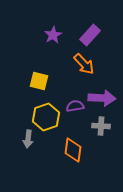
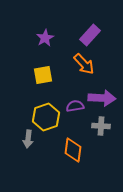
purple star: moved 8 px left, 3 px down
yellow square: moved 4 px right, 6 px up; rotated 24 degrees counterclockwise
